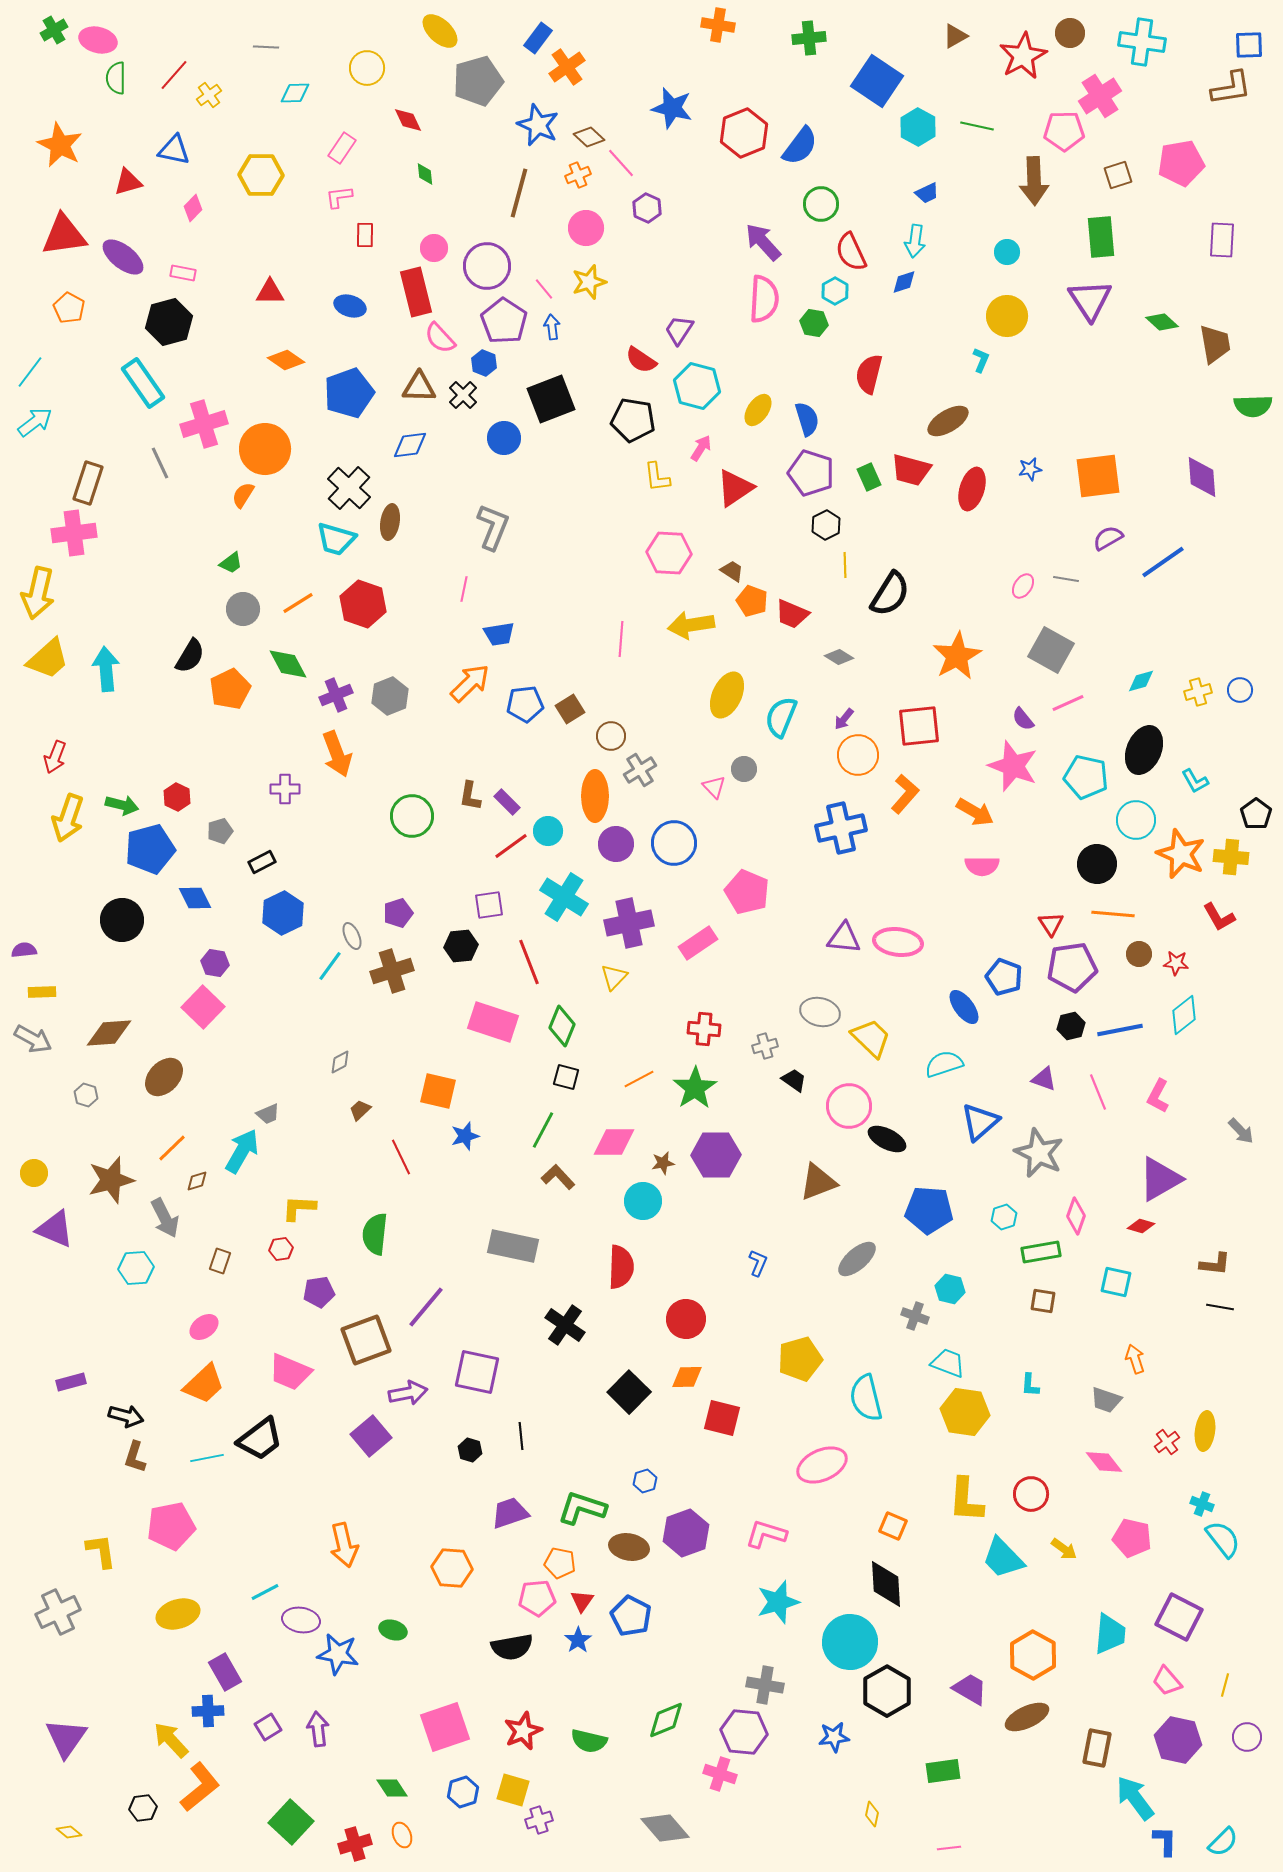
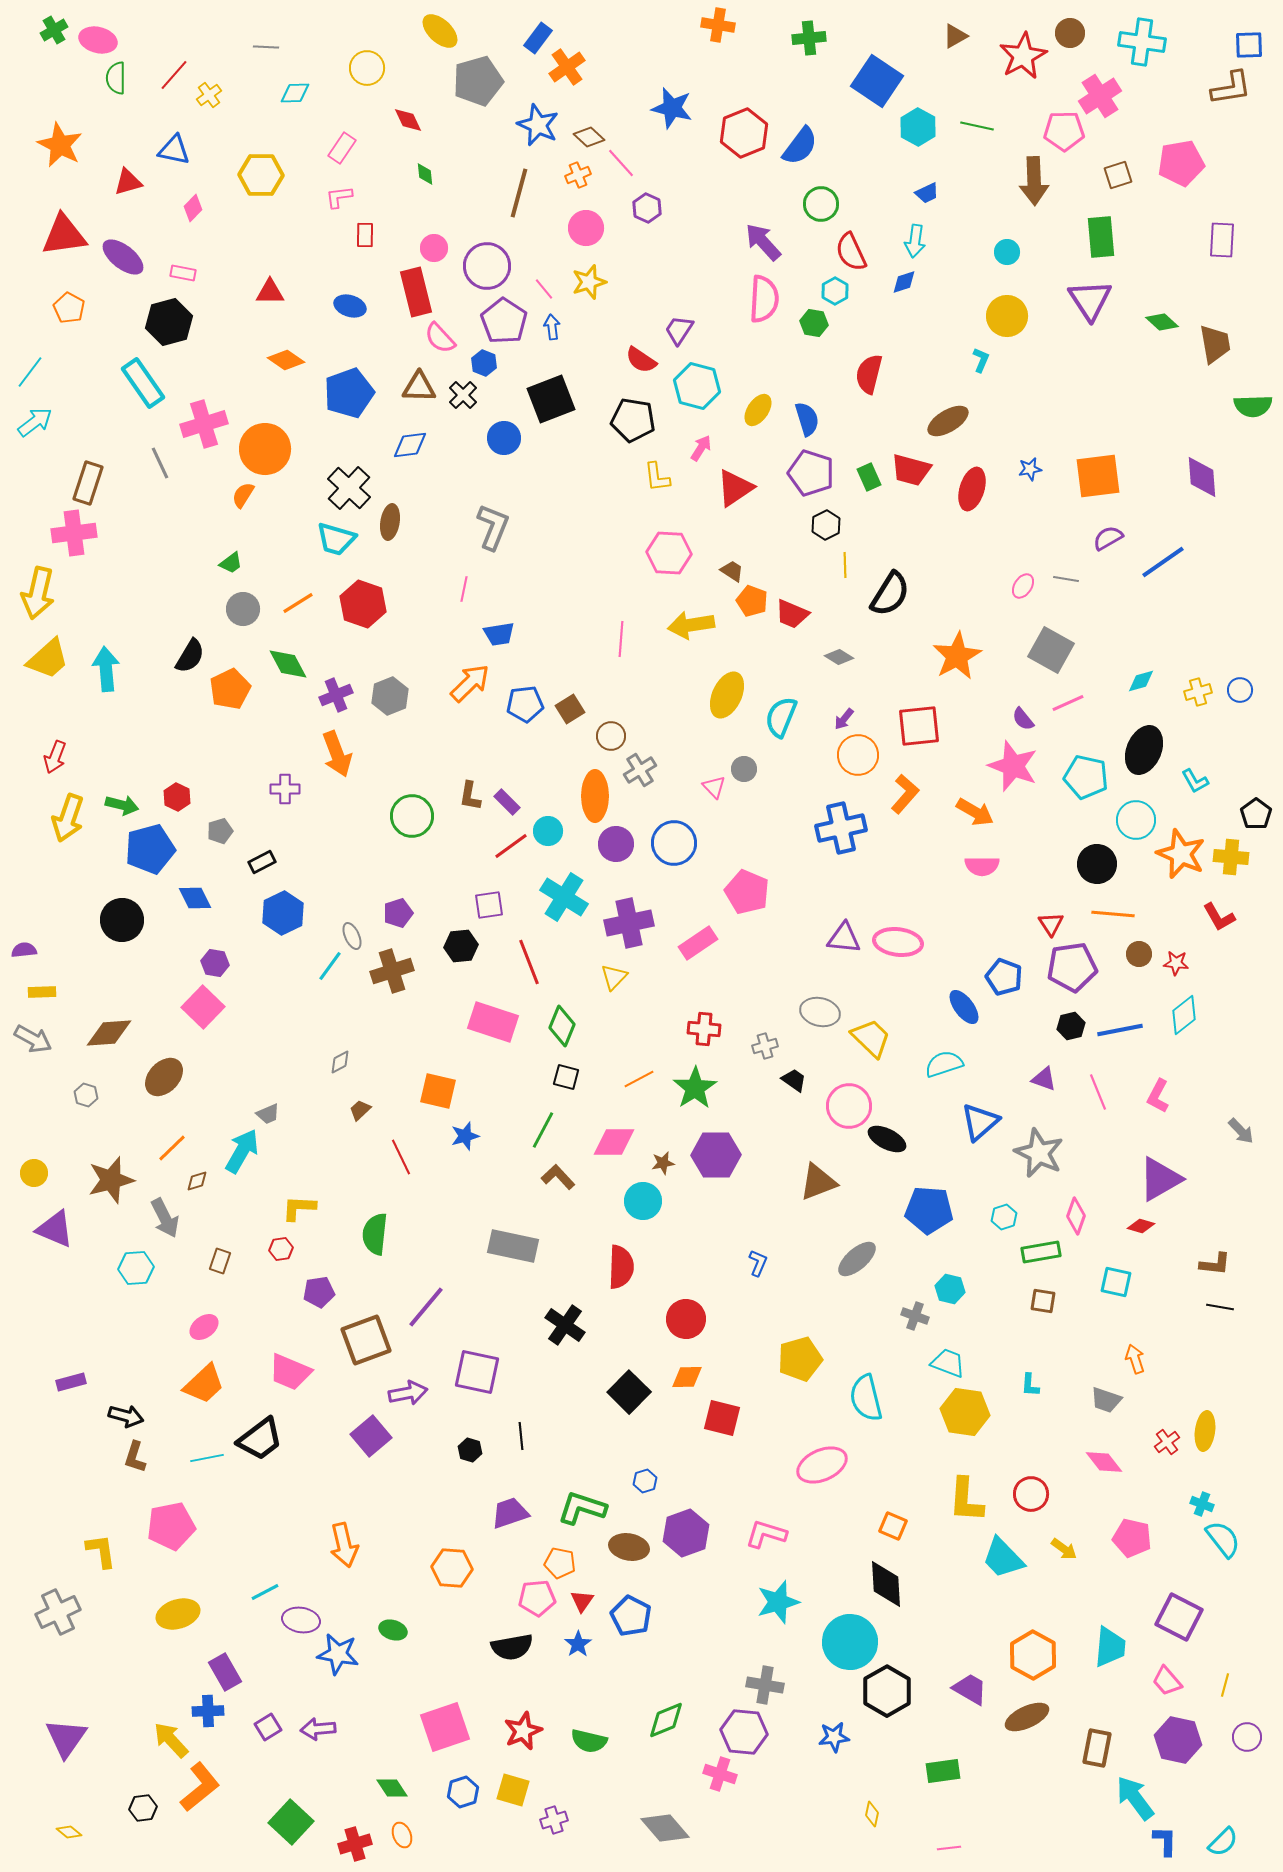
cyan trapezoid at (1110, 1634): moved 13 px down
blue star at (578, 1640): moved 4 px down
purple arrow at (318, 1729): rotated 88 degrees counterclockwise
purple cross at (539, 1820): moved 15 px right
